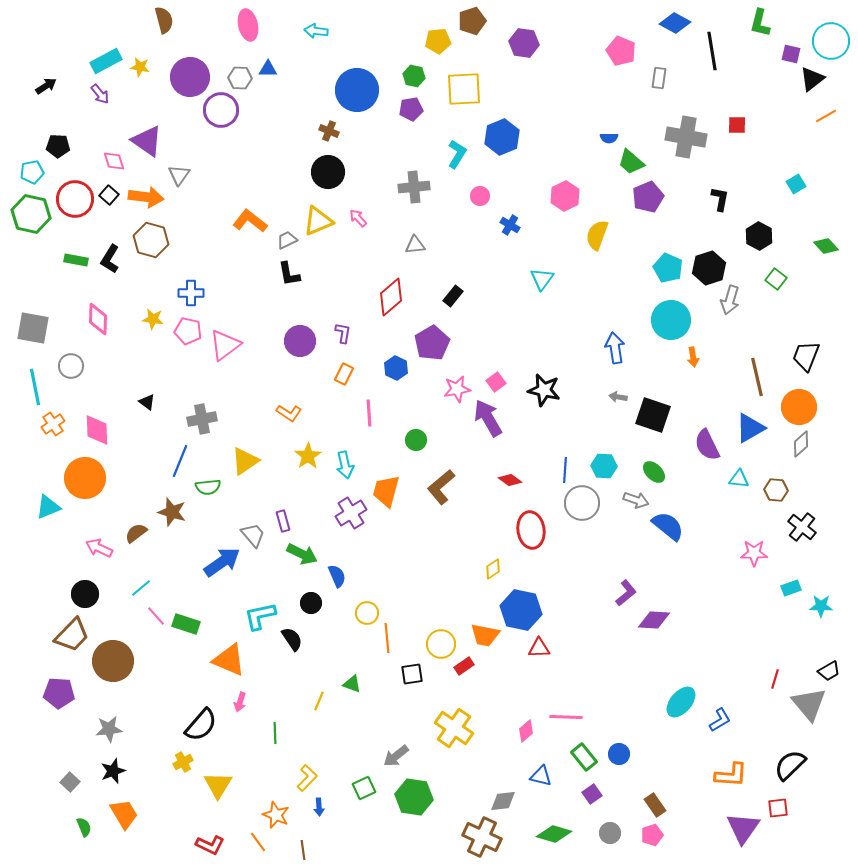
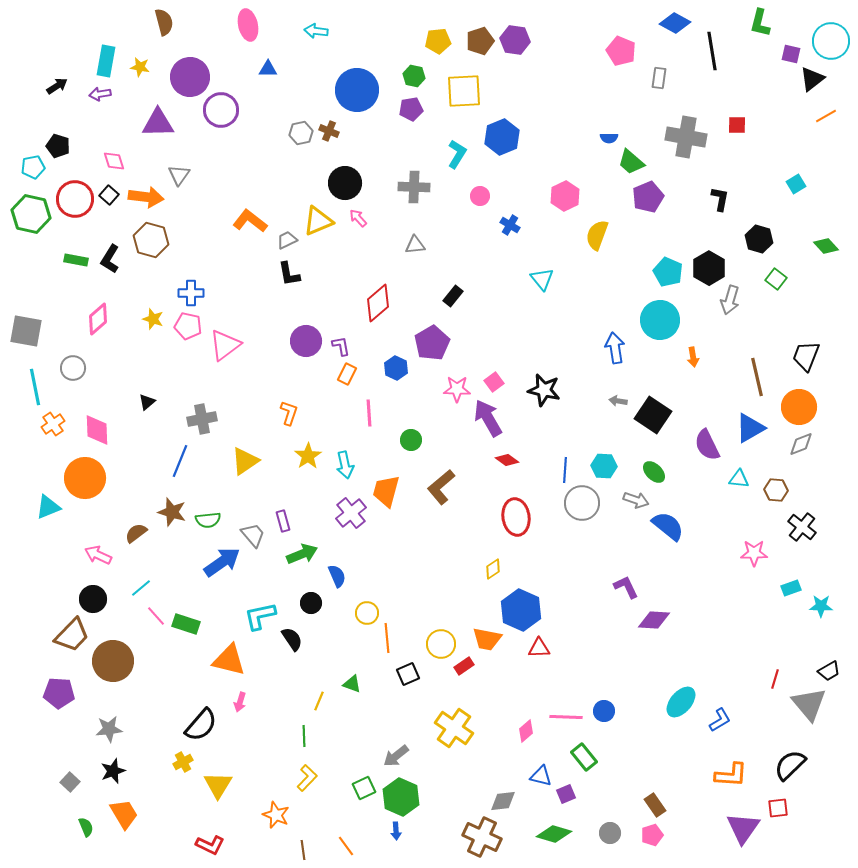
brown semicircle at (164, 20): moved 2 px down
brown pentagon at (472, 21): moved 8 px right, 20 px down
purple hexagon at (524, 43): moved 9 px left, 3 px up
cyan rectangle at (106, 61): rotated 52 degrees counterclockwise
gray hexagon at (240, 78): moved 61 px right, 55 px down; rotated 15 degrees counterclockwise
black arrow at (46, 86): moved 11 px right
yellow square at (464, 89): moved 2 px down
purple arrow at (100, 94): rotated 120 degrees clockwise
purple triangle at (147, 141): moved 11 px right, 18 px up; rotated 36 degrees counterclockwise
black pentagon at (58, 146): rotated 15 degrees clockwise
cyan pentagon at (32, 172): moved 1 px right, 5 px up
black circle at (328, 172): moved 17 px right, 11 px down
gray cross at (414, 187): rotated 8 degrees clockwise
black hexagon at (759, 236): moved 3 px down; rotated 12 degrees counterclockwise
cyan pentagon at (668, 268): moved 4 px down
black hexagon at (709, 268): rotated 12 degrees counterclockwise
cyan triangle at (542, 279): rotated 15 degrees counterclockwise
red diamond at (391, 297): moved 13 px left, 6 px down
pink diamond at (98, 319): rotated 48 degrees clockwise
yellow star at (153, 319): rotated 10 degrees clockwise
cyan circle at (671, 320): moved 11 px left
gray square at (33, 328): moved 7 px left, 3 px down
pink pentagon at (188, 331): moved 5 px up
purple L-shape at (343, 333): moved 2 px left, 13 px down; rotated 20 degrees counterclockwise
purple circle at (300, 341): moved 6 px right
gray circle at (71, 366): moved 2 px right, 2 px down
orange rectangle at (344, 374): moved 3 px right
pink square at (496, 382): moved 2 px left
pink star at (457, 389): rotated 12 degrees clockwise
gray arrow at (618, 397): moved 4 px down
black triangle at (147, 402): rotated 42 degrees clockwise
orange L-shape at (289, 413): rotated 105 degrees counterclockwise
black square at (653, 415): rotated 15 degrees clockwise
green circle at (416, 440): moved 5 px left
gray diamond at (801, 444): rotated 20 degrees clockwise
red diamond at (510, 480): moved 3 px left, 20 px up
green semicircle at (208, 487): moved 33 px down
purple cross at (351, 513): rotated 8 degrees counterclockwise
red ellipse at (531, 530): moved 15 px left, 13 px up
pink arrow at (99, 548): moved 1 px left, 7 px down
green arrow at (302, 554): rotated 48 degrees counterclockwise
purple L-shape at (626, 593): moved 6 px up; rotated 76 degrees counterclockwise
black circle at (85, 594): moved 8 px right, 5 px down
blue hexagon at (521, 610): rotated 12 degrees clockwise
orange trapezoid at (485, 635): moved 2 px right, 4 px down
orange triangle at (229, 660): rotated 9 degrees counterclockwise
black square at (412, 674): moved 4 px left; rotated 15 degrees counterclockwise
green line at (275, 733): moved 29 px right, 3 px down
blue circle at (619, 754): moved 15 px left, 43 px up
purple square at (592, 794): moved 26 px left; rotated 12 degrees clockwise
green hexagon at (414, 797): moved 13 px left; rotated 15 degrees clockwise
blue arrow at (319, 807): moved 77 px right, 24 px down
green semicircle at (84, 827): moved 2 px right
orange line at (258, 842): moved 88 px right, 4 px down
